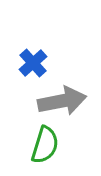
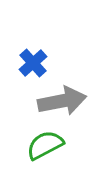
green semicircle: rotated 135 degrees counterclockwise
